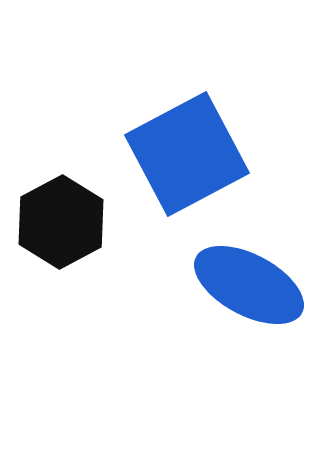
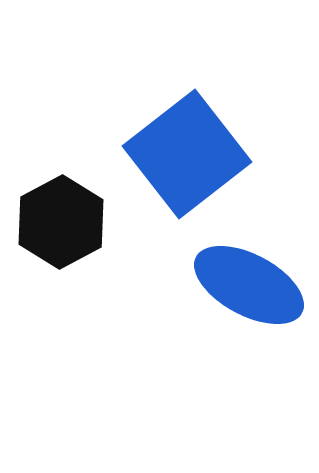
blue square: rotated 10 degrees counterclockwise
